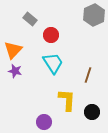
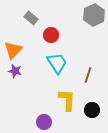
gray rectangle: moved 1 px right, 1 px up
cyan trapezoid: moved 4 px right
black circle: moved 2 px up
